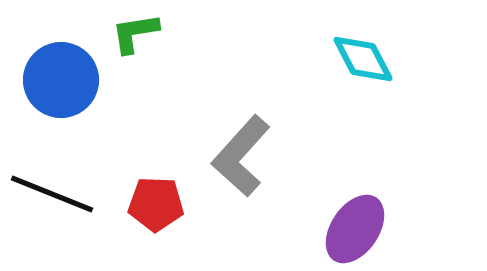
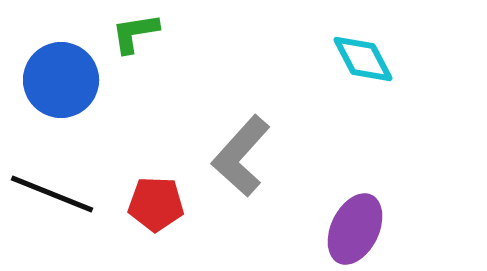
purple ellipse: rotated 8 degrees counterclockwise
